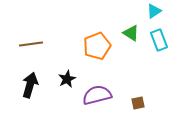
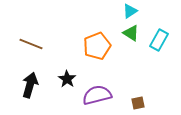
cyan triangle: moved 24 px left
cyan rectangle: rotated 50 degrees clockwise
brown line: rotated 30 degrees clockwise
black star: rotated 12 degrees counterclockwise
